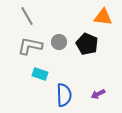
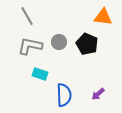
purple arrow: rotated 16 degrees counterclockwise
